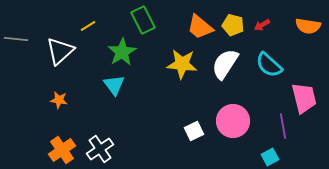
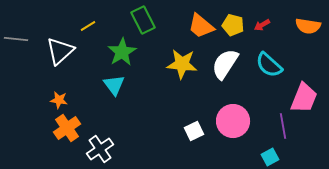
orange trapezoid: moved 1 px right, 1 px up
pink trapezoid: rotated 36 degrees clockwise
orange cross: moved 5 px right, 22 px up
